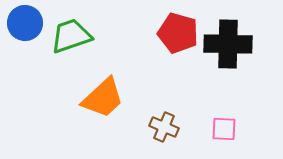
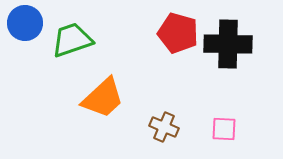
green trapezoid: moved 1 px right, 4 px down
